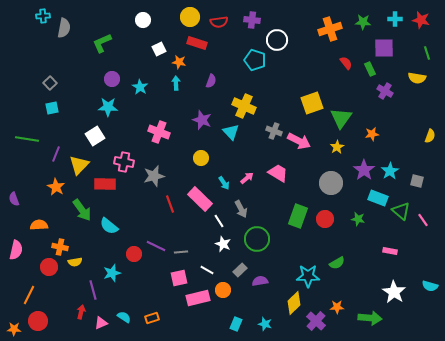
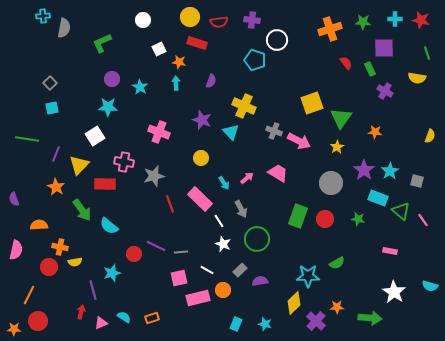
orange star at (372, 134): moved 3 px right, 2 px up; rotated 16 degrees clockwise
